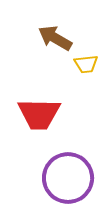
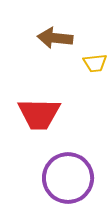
brown arrow: rotated 24 degrees counterclockwise
yellow trapezoid: moved 9 px right, 1 px up
